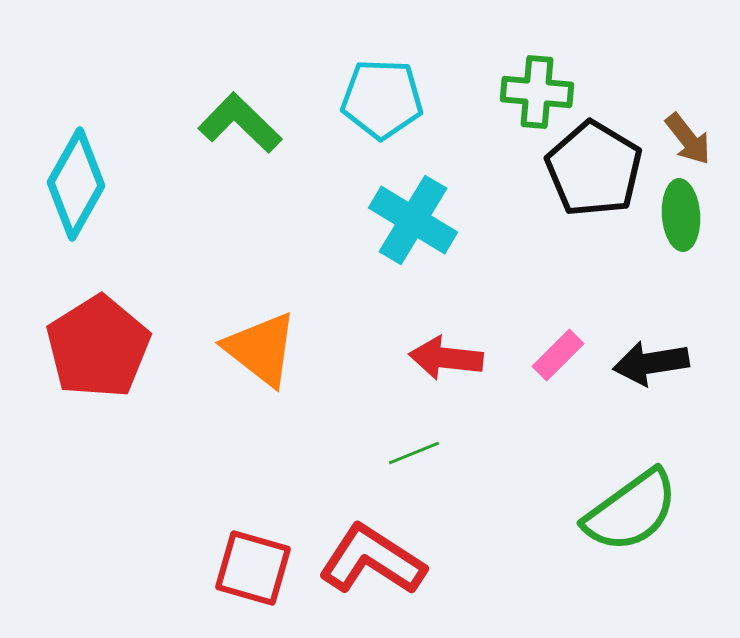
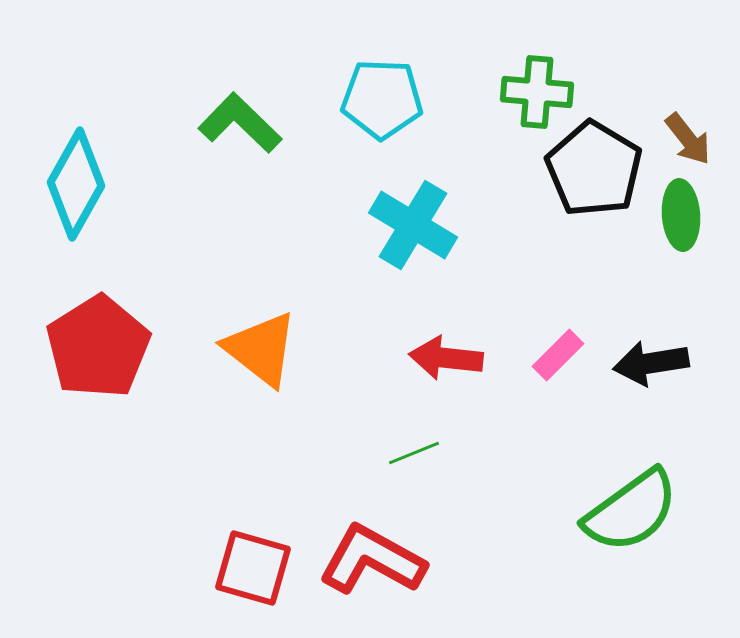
cyan cross: moved 5 px down
red L-shape: rotated 4 degrees counterclockwise
